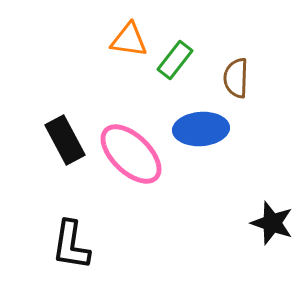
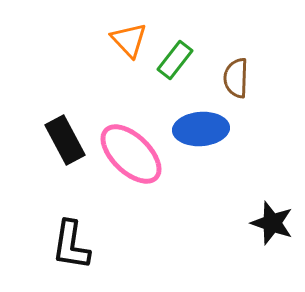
orange triangle: rotated 39 degrees clockwise
